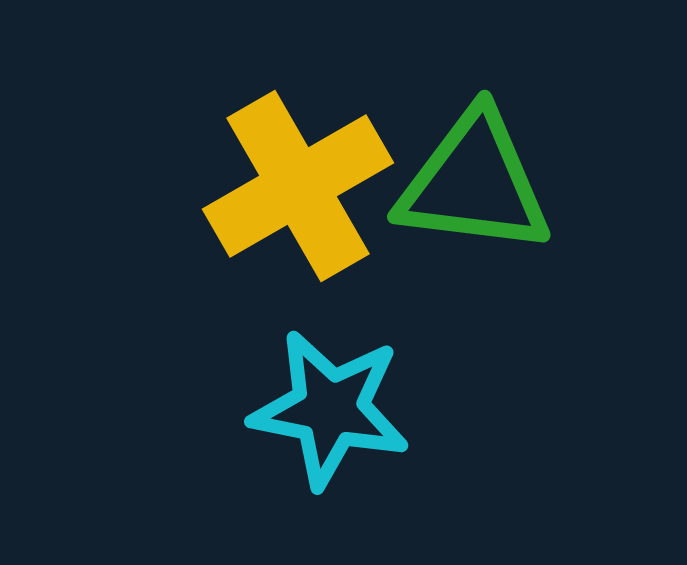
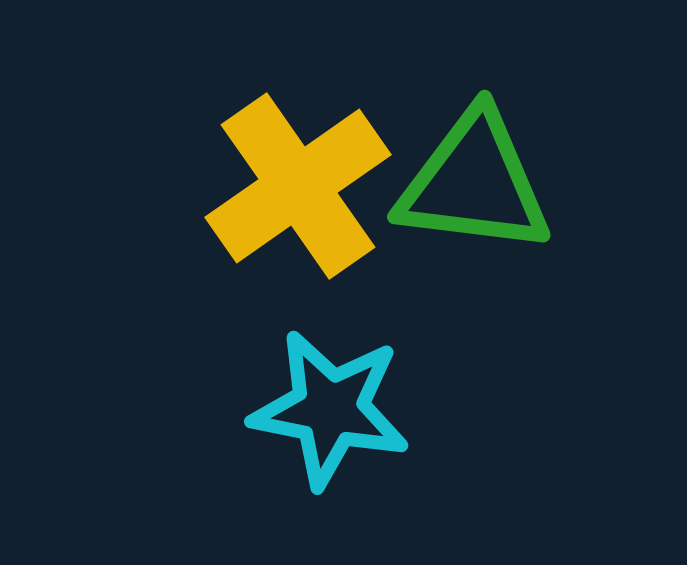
yellow cross: rotated 5 degrees counterclockwise
